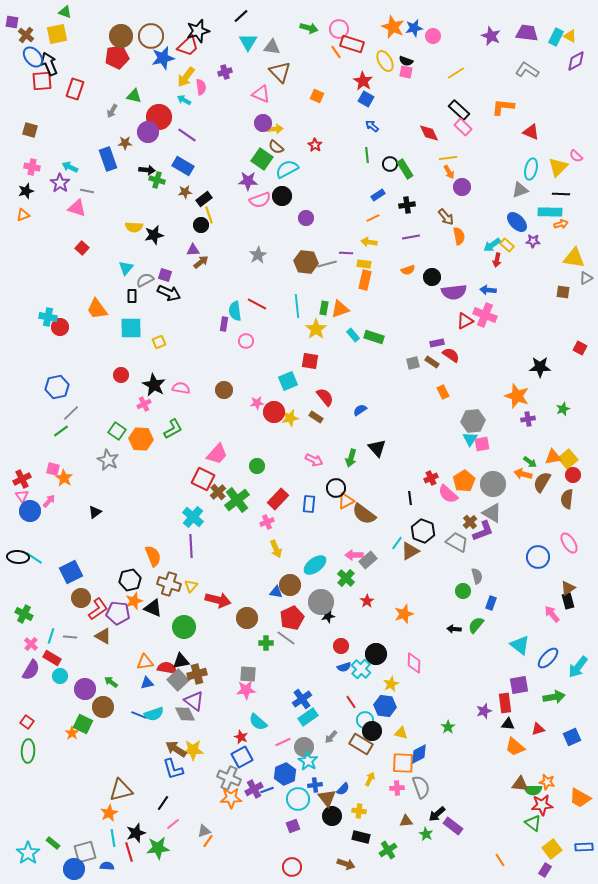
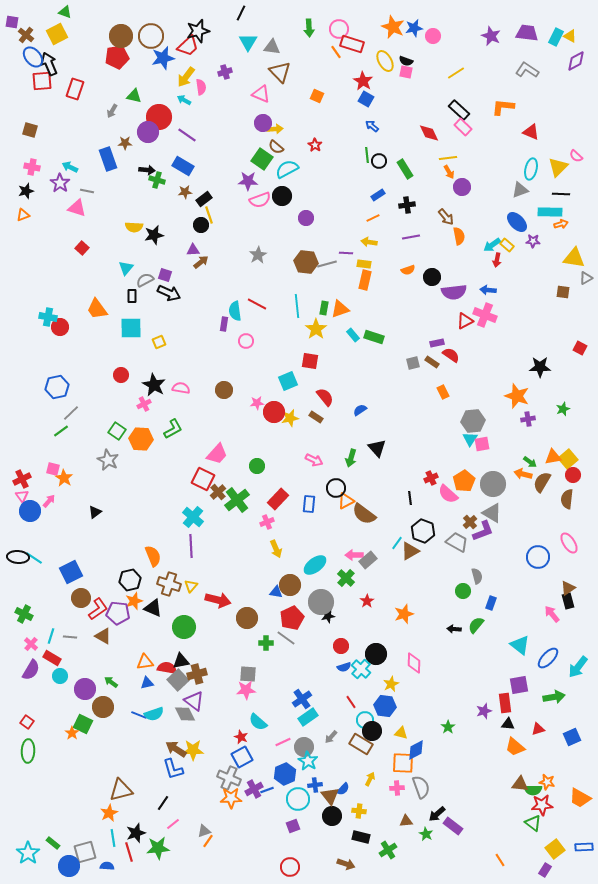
black line at (241, 16): moved 3 px up; rotated 21 degrees counterclockwise
green arrow at (309, 28): rotated 72 degrees clockwise
yellow square at (57, 34): rotated 15 degrees counterclockwise
black circle at (390, 164): moved 11 px left, 3 px up
blue diamond at (419, 754): moved 3 px left, 4 px up
brown triangle at (327, 798): moved 3 px right, 2 px up
yellow square at (552, 849): moved 3 px right
red circle at (292, 867): moved 2 px left
blue circle at (74, 869): moved 5 px left, 3 px up
